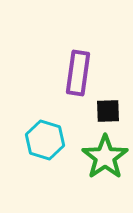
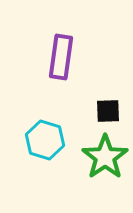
purple rectangle: moved 17 px left, 16 px up
